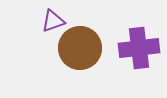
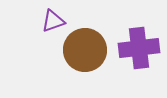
brown circle: moved 5 px right, 2 px down
